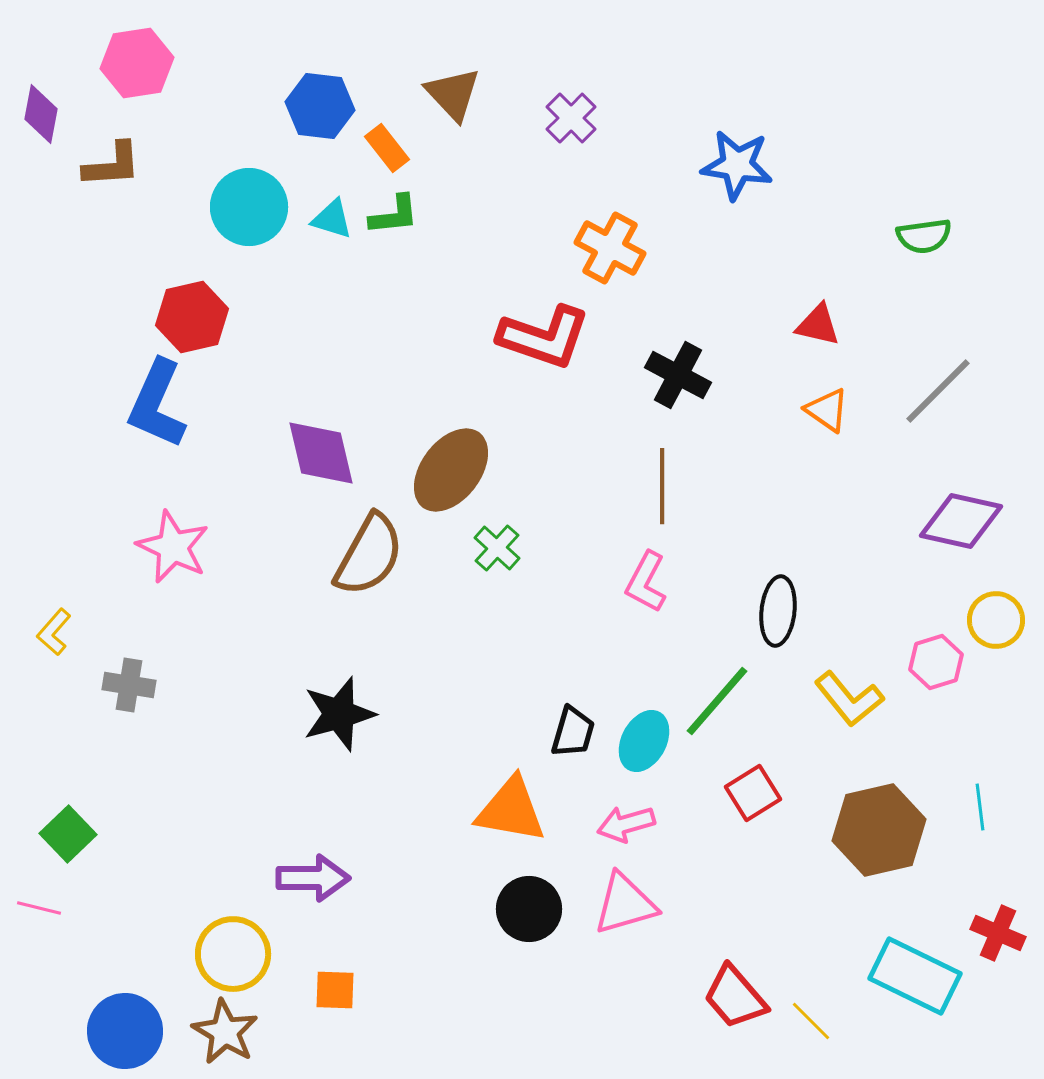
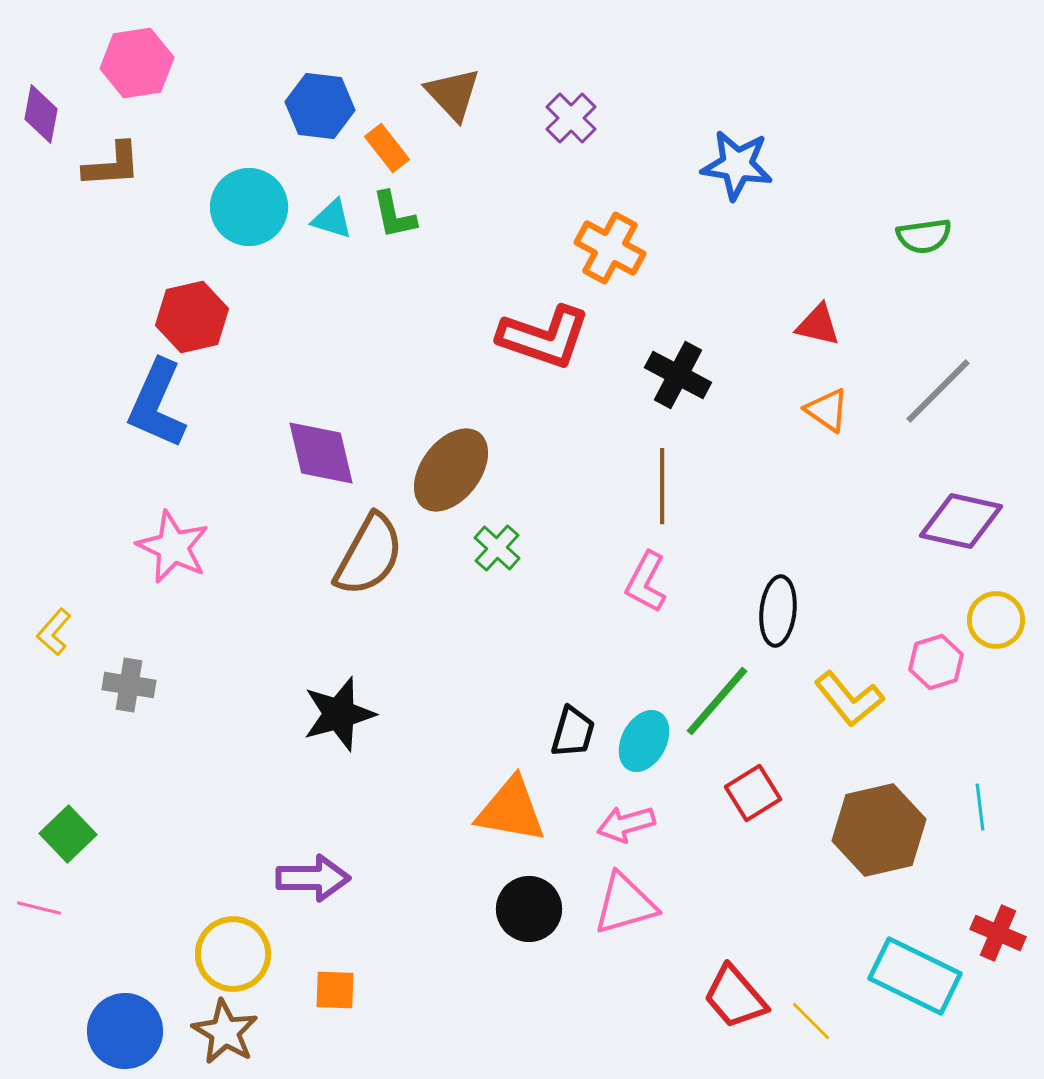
green L-shape at (394, 215): rotated 84 degrees clockwise
